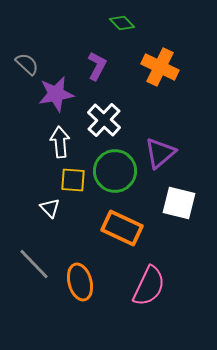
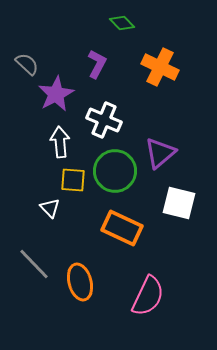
purple L-shape: moved 2 px up
purple star: rotated 18 degrees counterclockwise
white cross: rotated 20 degrees counterclockwise
pink semicircle: moved 1 px left, 10 px down
